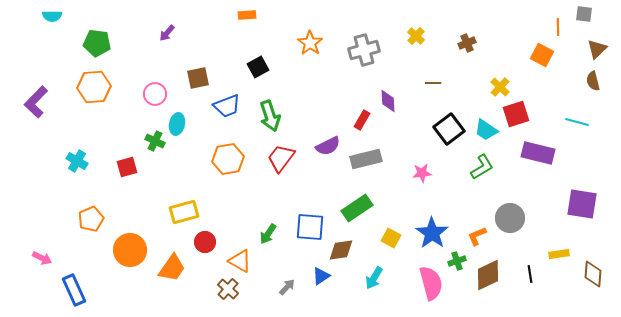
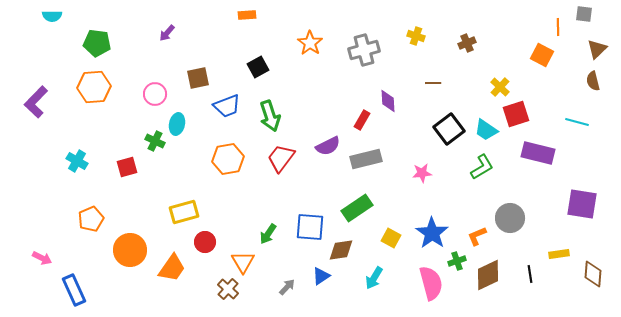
yellow cross at (416, 36): rotated 24 degrees counterclockwise
orange triangle at (240, 261): moved 3 px right, 1 px down; rotated 30 degrees clockwise
